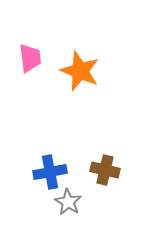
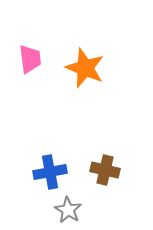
pink trapezoid: moved 1 px down
orange star: moved 5 px right, 3 px up
gray star: moved 8 px down
